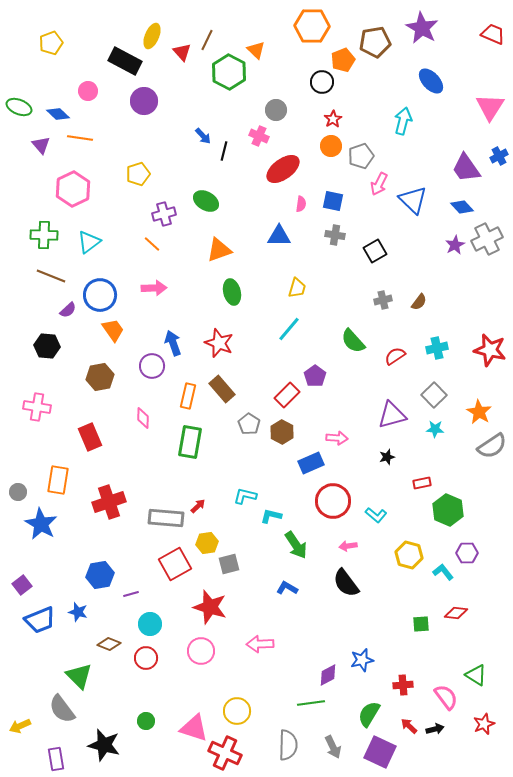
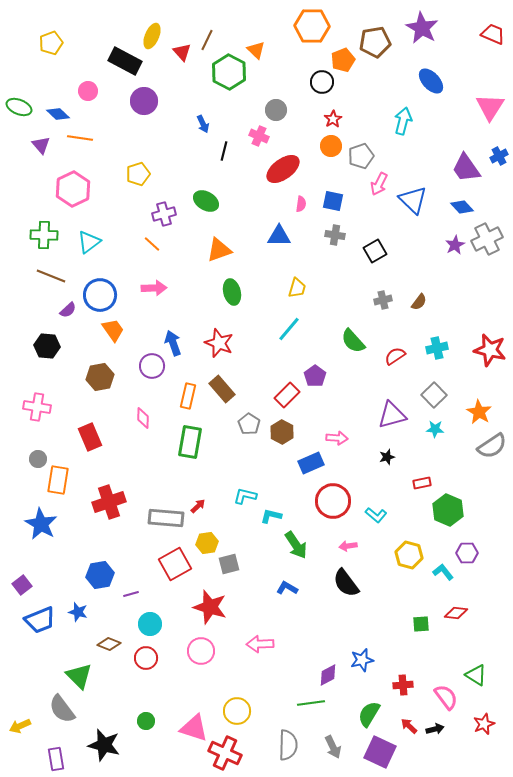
blue arrow at (203, 136): moved 12 px up; rotated 18 degrees clockwise
gray circle at (18, 492): moved 20 px right, 33 px up
